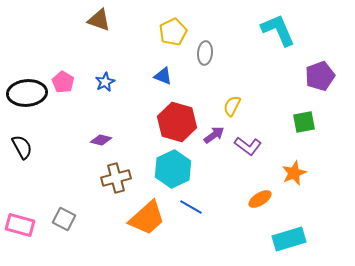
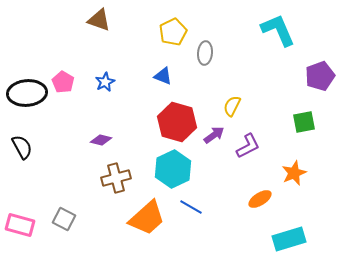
purple L-shape: rotated 64 degrees counterclockwise
